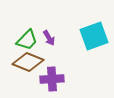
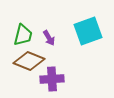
cyan square: moved 6 px left, 5 px up
green trapezoid: moved 4 px left, 5 px up; rotated 30 degrees counterclockwise
brown diamond: moved 1 px right, 1 px up
